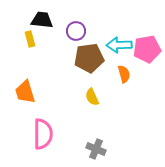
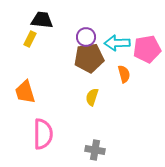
purple circle: moved 10 px right, 6 px down
yellow rectangle: rotated 42 degrees clockwise
cyan arrow: moved 2 px left, 2 px up
yellow semicircle: rotated 42 degrees clockwise
gray cross: moved 1 px left, 1 px down; rotated 12 degrees counterclockwise
